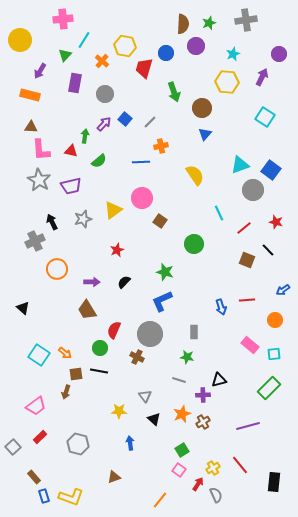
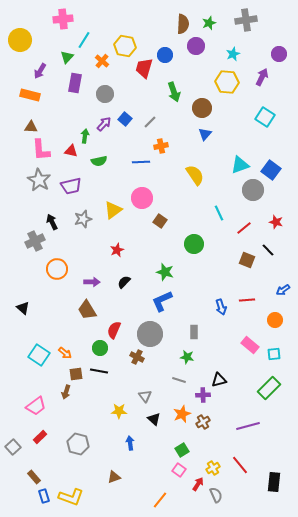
blue circle at (166, 53): moved 1 px left, 2 px down
green triangle at (65, 55): moved 2 px right, 2 px down
green semicircle at (99, 161): rotated 28 degrees clockwise
